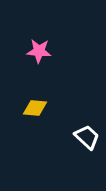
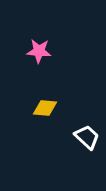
yellow diamond: moved 10 px right
